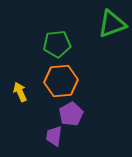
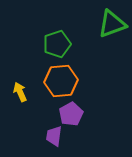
green pentagon: rotated 12 degrees counterclockwise
